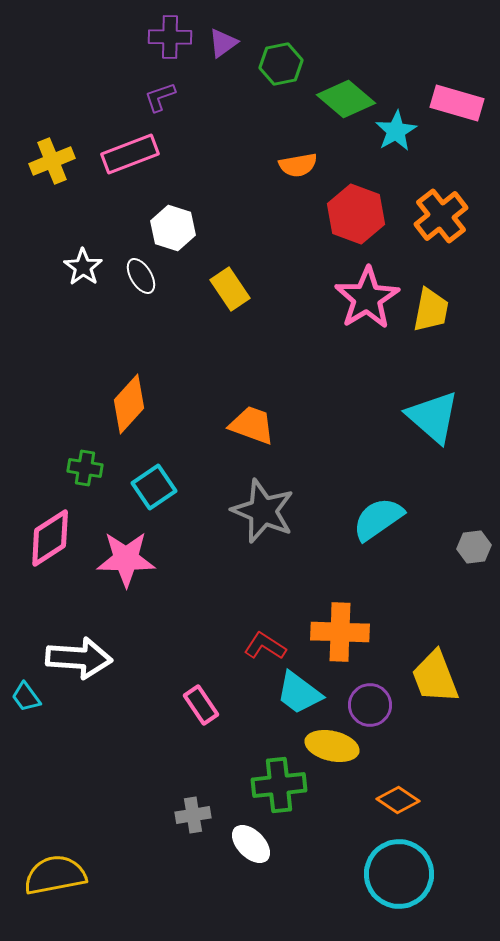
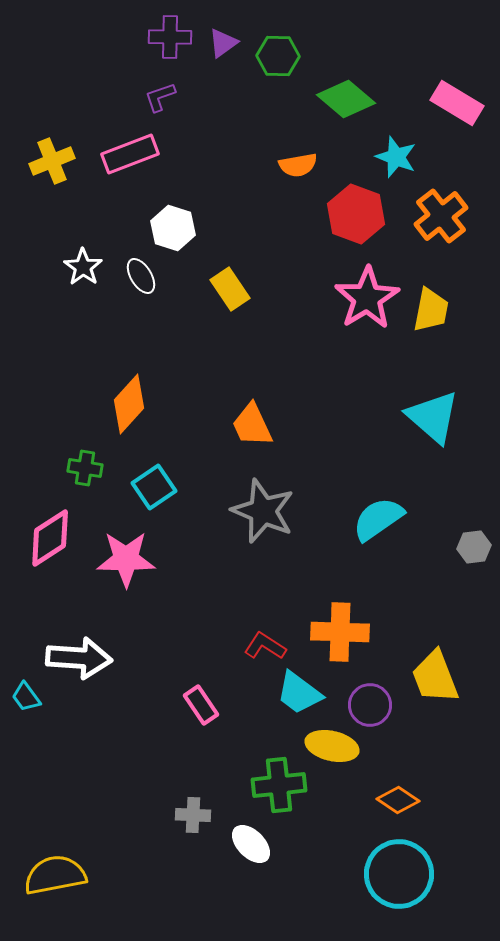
green hexagon at (281, 64): moved 3 px left, 8 px up; rotated 12 degrees clockwise
pink rectangle at (457, 103): rotated 15 degrees clockwise
cyan star at (396, 131): moved 26 px down; rotated 21 degrees counterclockwise
orange trapezoid at (252, 425): rotated 135 degrees counterclockwise
gray cross at (193, 815): rotated 12 degrees clockwise
